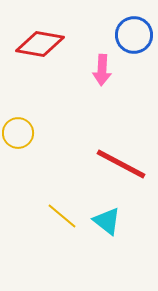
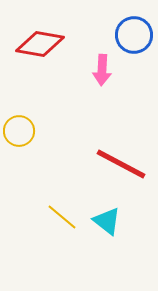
yellow circle: moved 1 px right, 2 px up
yellow line: moved 1 px down
